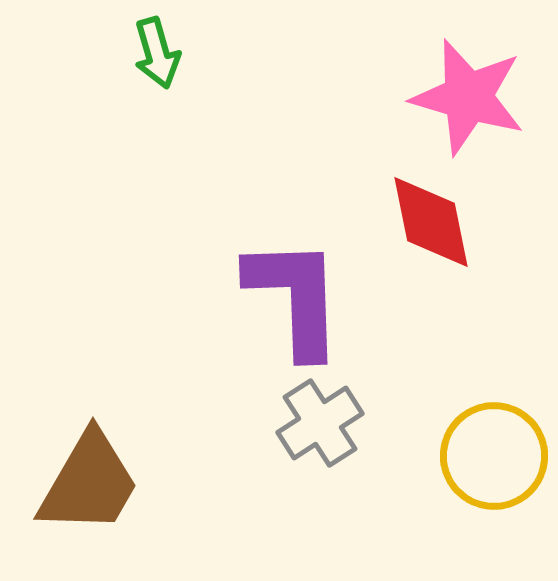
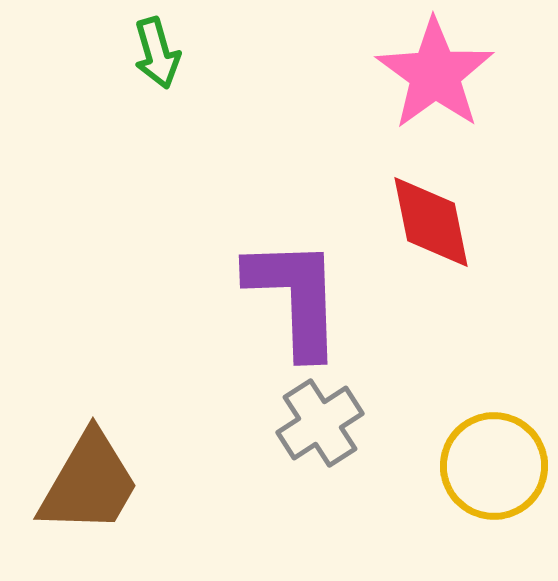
pink star: moved 33 px left, 23 px up; rotated 20 degrees clockwise
yellow circle: moved 10 px down
